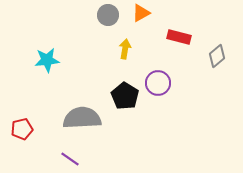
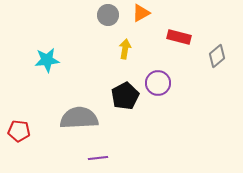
black pentagon: rotated 12 degrees clockwise
gray semicircle: moved 3 px left
red pentagon: moved 3 px left, 2 px down; rotated 20 degrees clockwise
purple line: moved 28 px right, 1 px up; rotated 42 degrees counterclockwise
